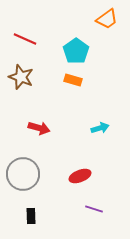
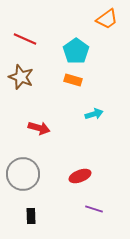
cyan arrow: moved 6 px left, 14 px up
